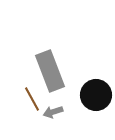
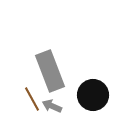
black circle: moved 3 px left
gray arrow: moved 1 px left, 6 px up; rotated 42 degrees clockwise
